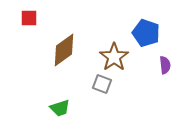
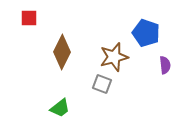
brown diamond: moved 2 px left, 2 px down; rotated 28 degrees counterclockwise
brown star: rotated 20 degrees clockwise
green trapezoid: rotated 20 degrees counterclockwise
